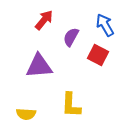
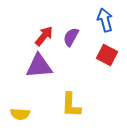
red arrow: moved 16 px down
blue arrow: moved 5 px up; rotated 15 degrees clockwise
red square: moved 9 px right
yellow semicircle: moved 6 px left
